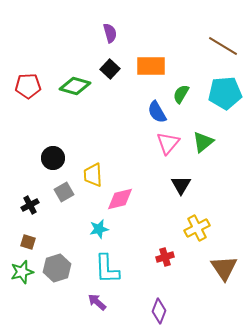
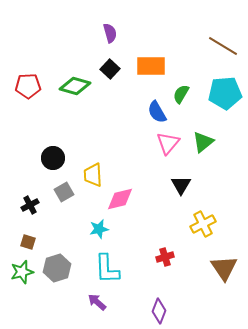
yellow cross: moved 6 px right, 4 px up
